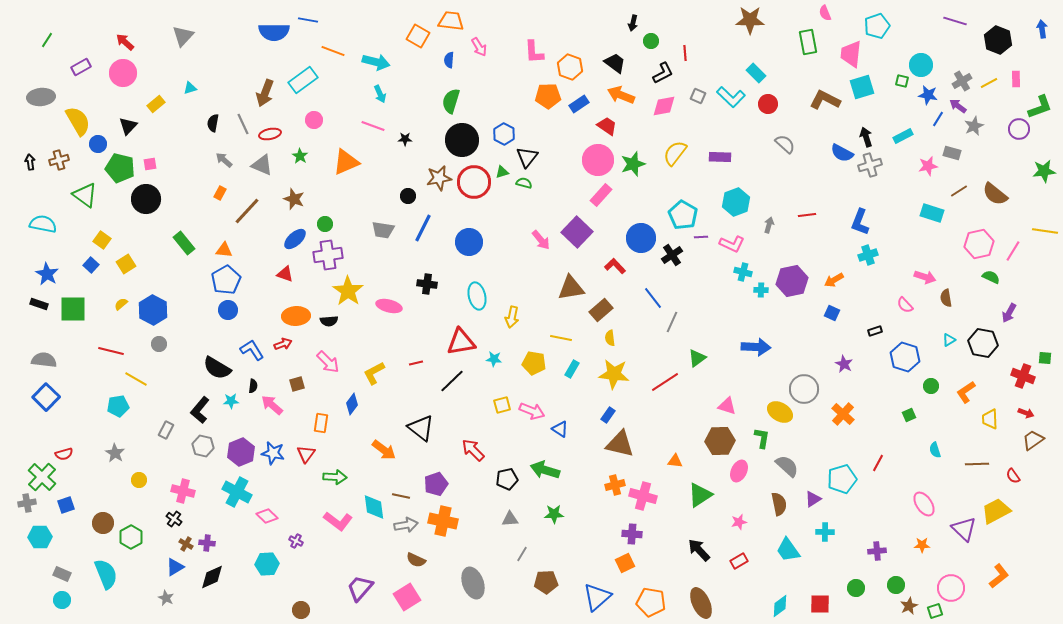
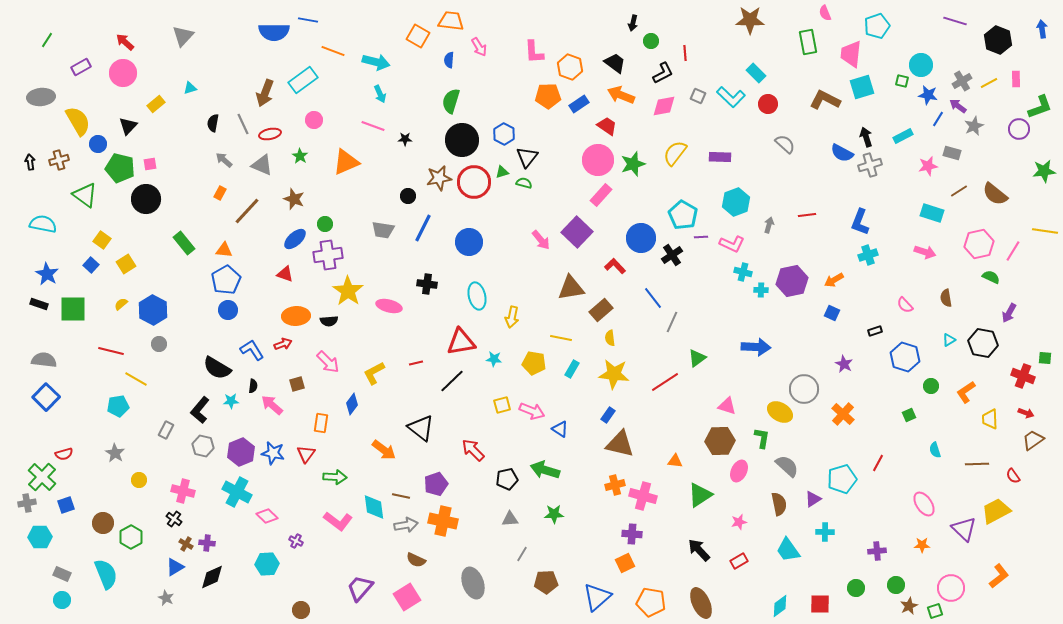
pink arrow at (925, 277): moved 25 px up
